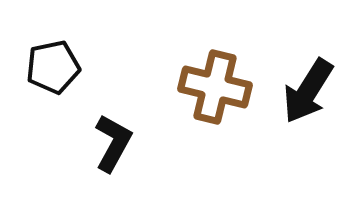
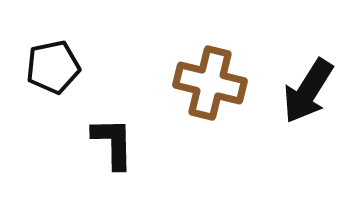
brown cross: moved 5 px left, 4 px up
black L-shape: rotated 30 degrees counterclockwise
